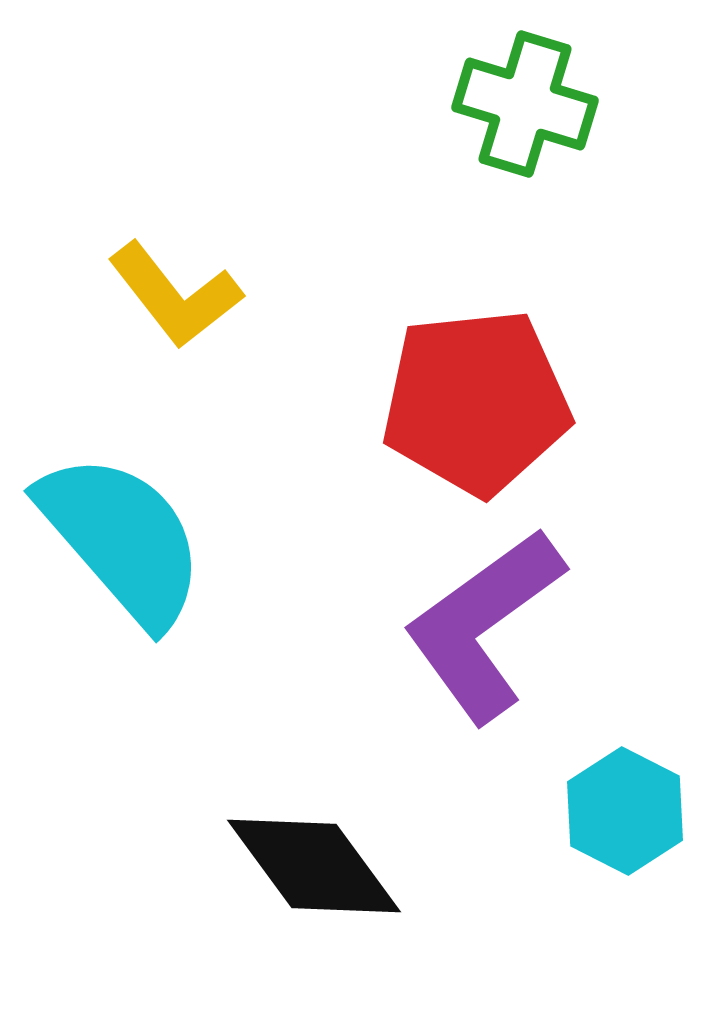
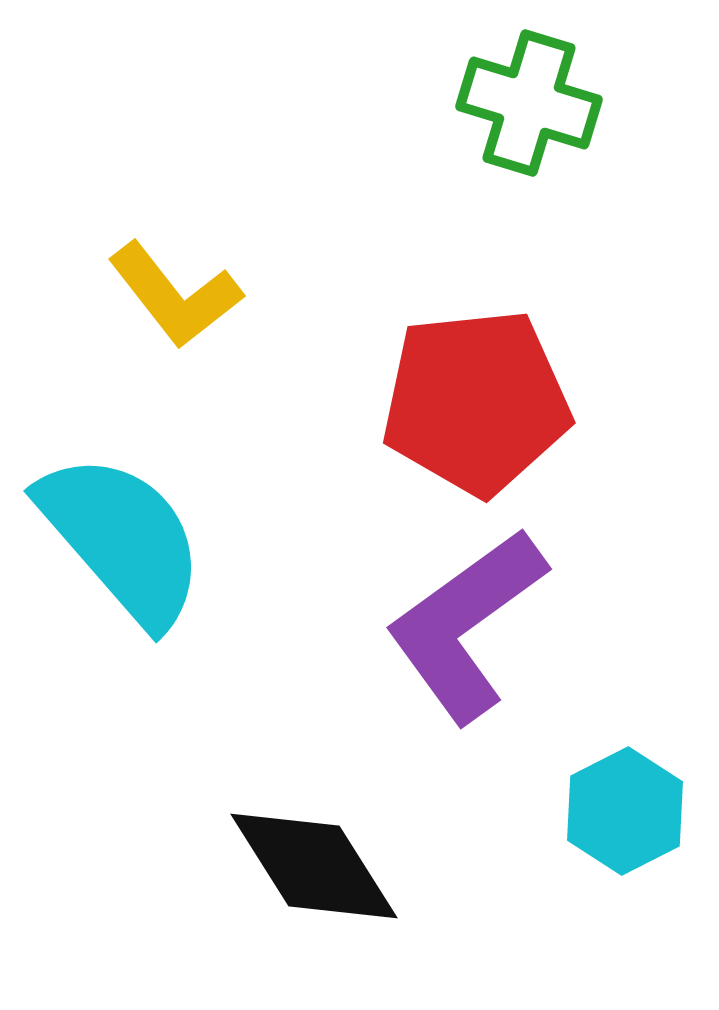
green cross: moved 4 px right, 1 px up
purple L-shape: moved 18 px left
cyan hexagon: rotated 6 degrees clockwise
black diamond: rotated 4 degrees clockwise
